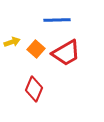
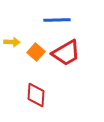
yellow arrow: rotated 21 degrees clockwise
orange square: moved 3 px down
red diamond: moved 2 px right, 6 px down; rotated 20 degrees counterclockwise
